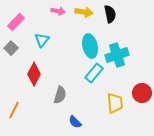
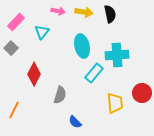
cyan triangle: moved 8 px up
cyan ellipse: moved 8 px left
cyan cross: rotated 15 degrees clockwise
